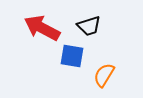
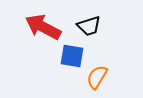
red arrow: moved 1 px right, 1 px up
orange semicircle: moved 7 px left, 2 px down
